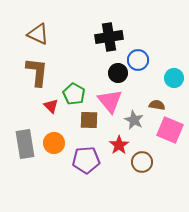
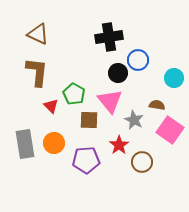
pink square: rotated 12 degrees clockwise
